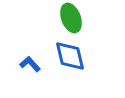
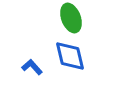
blue L-shape: moved 2 px right, 3 px down
